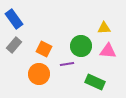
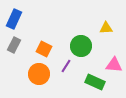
blue rectangle: rotated 60 degrees clockwise
yellow triangle: moved 2 px right
gray rectangle: rotated 14 degrees counterclockwise
pink triangle: moved 6 px right, 14 px down
purple line: moved 1 px left, 2 px down; rotated 48 degrees counterclockwise
